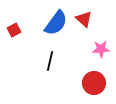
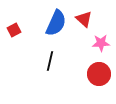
blue semicircle: rotated 12 degrees counterclockwise
pink star: moved 6 px up
red circle: moved 5 px right, 9 px up
